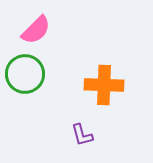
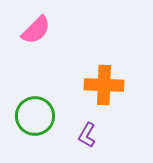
green circle: moved 10 px right, 42 px down
purple L-shape: moved 5 px right; rotated 45 degrees clockwise
